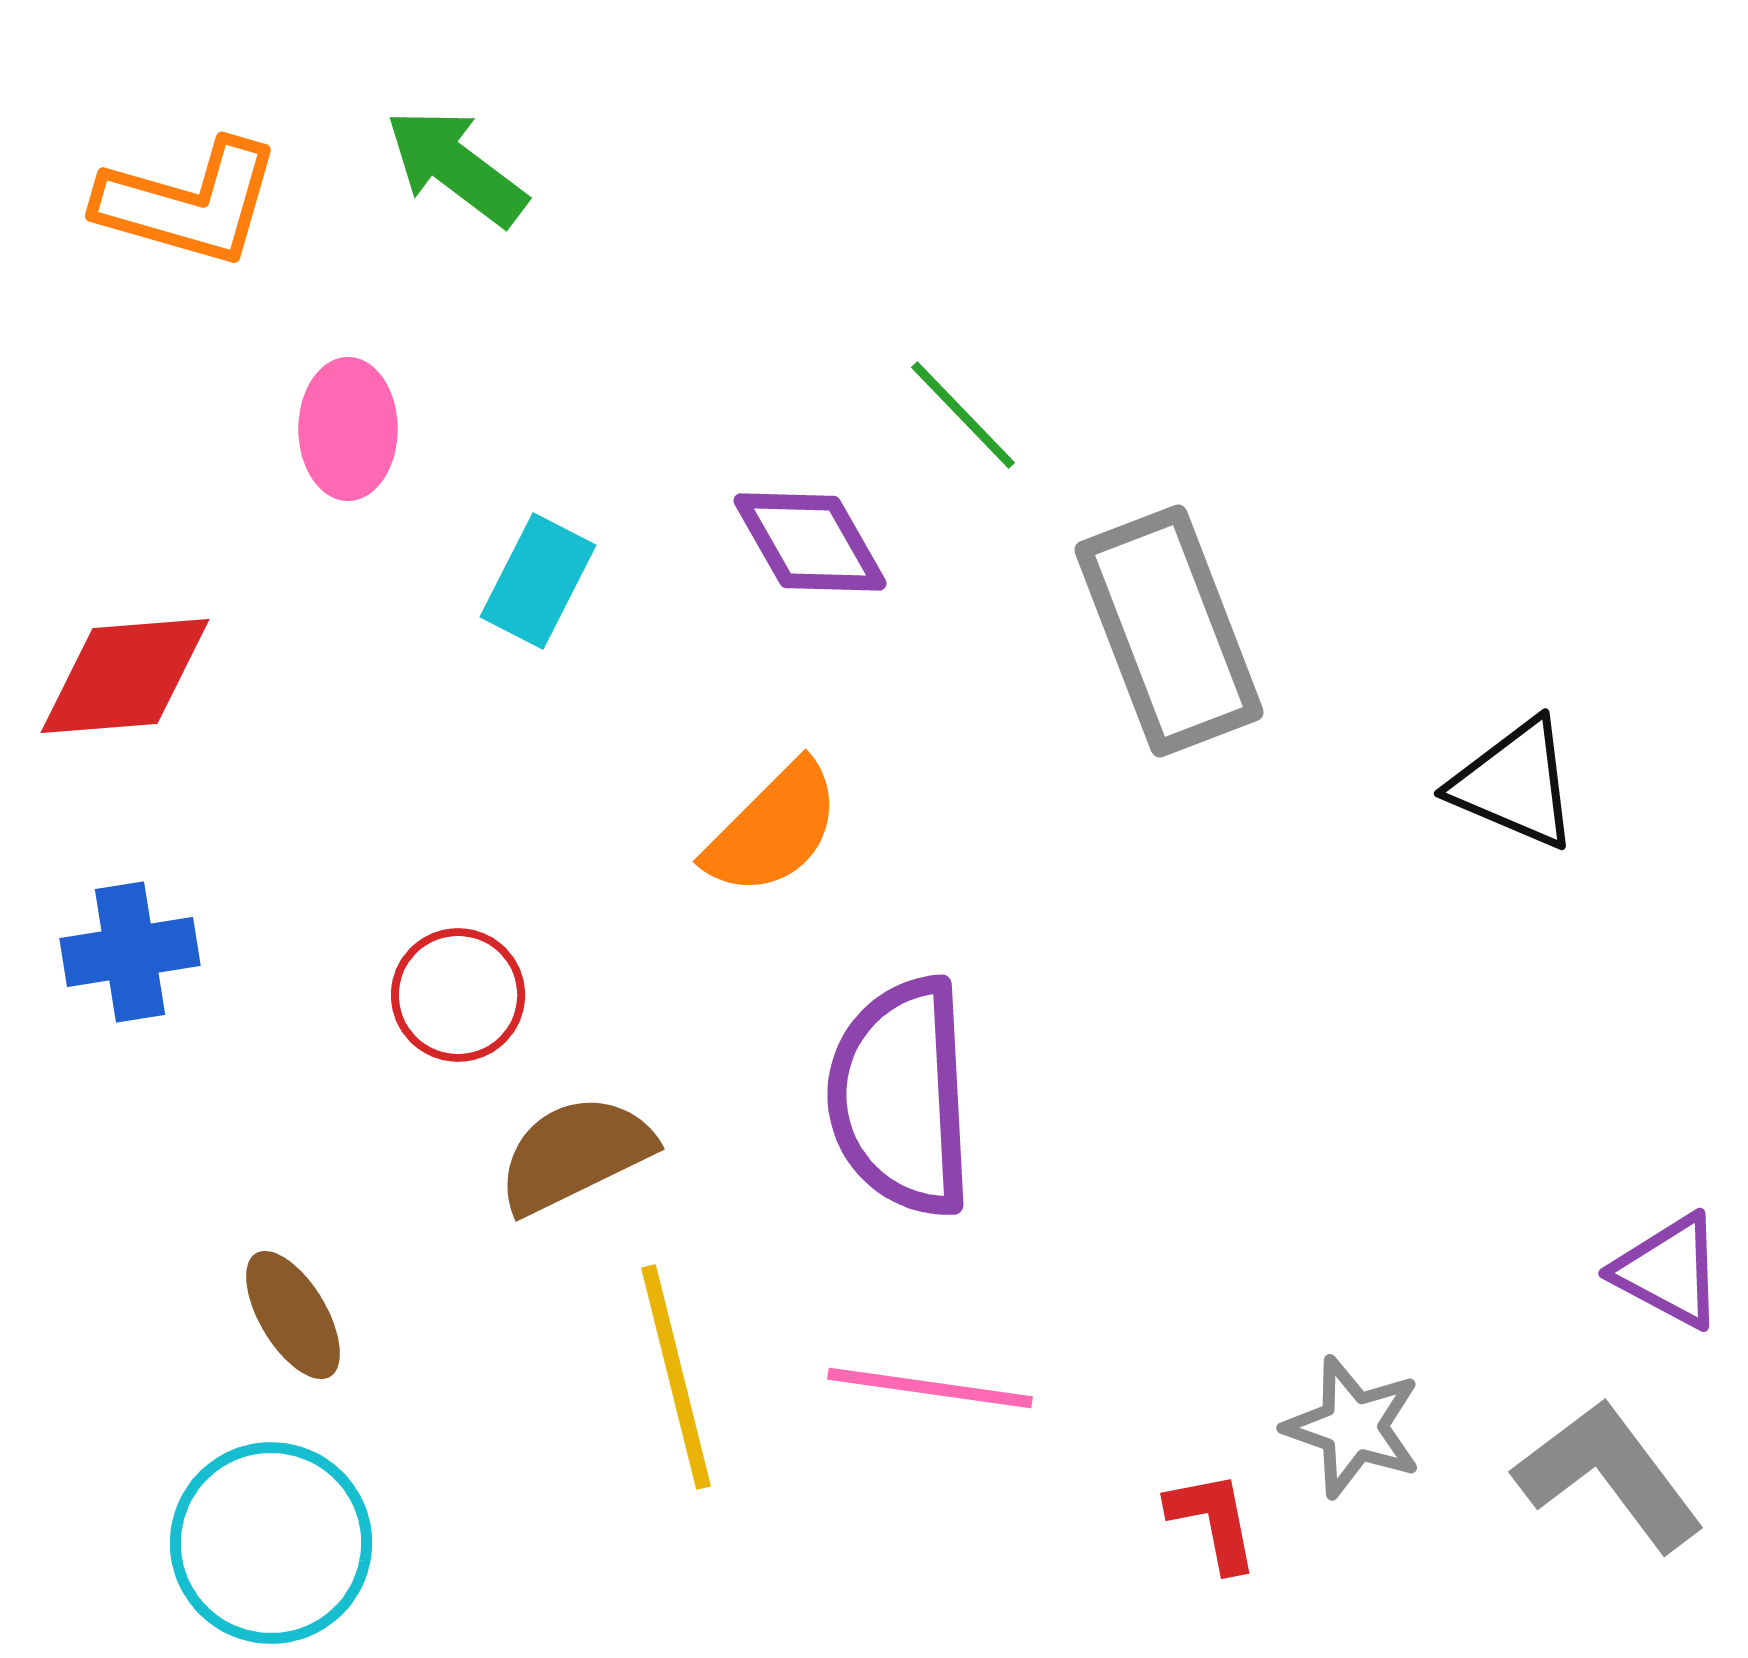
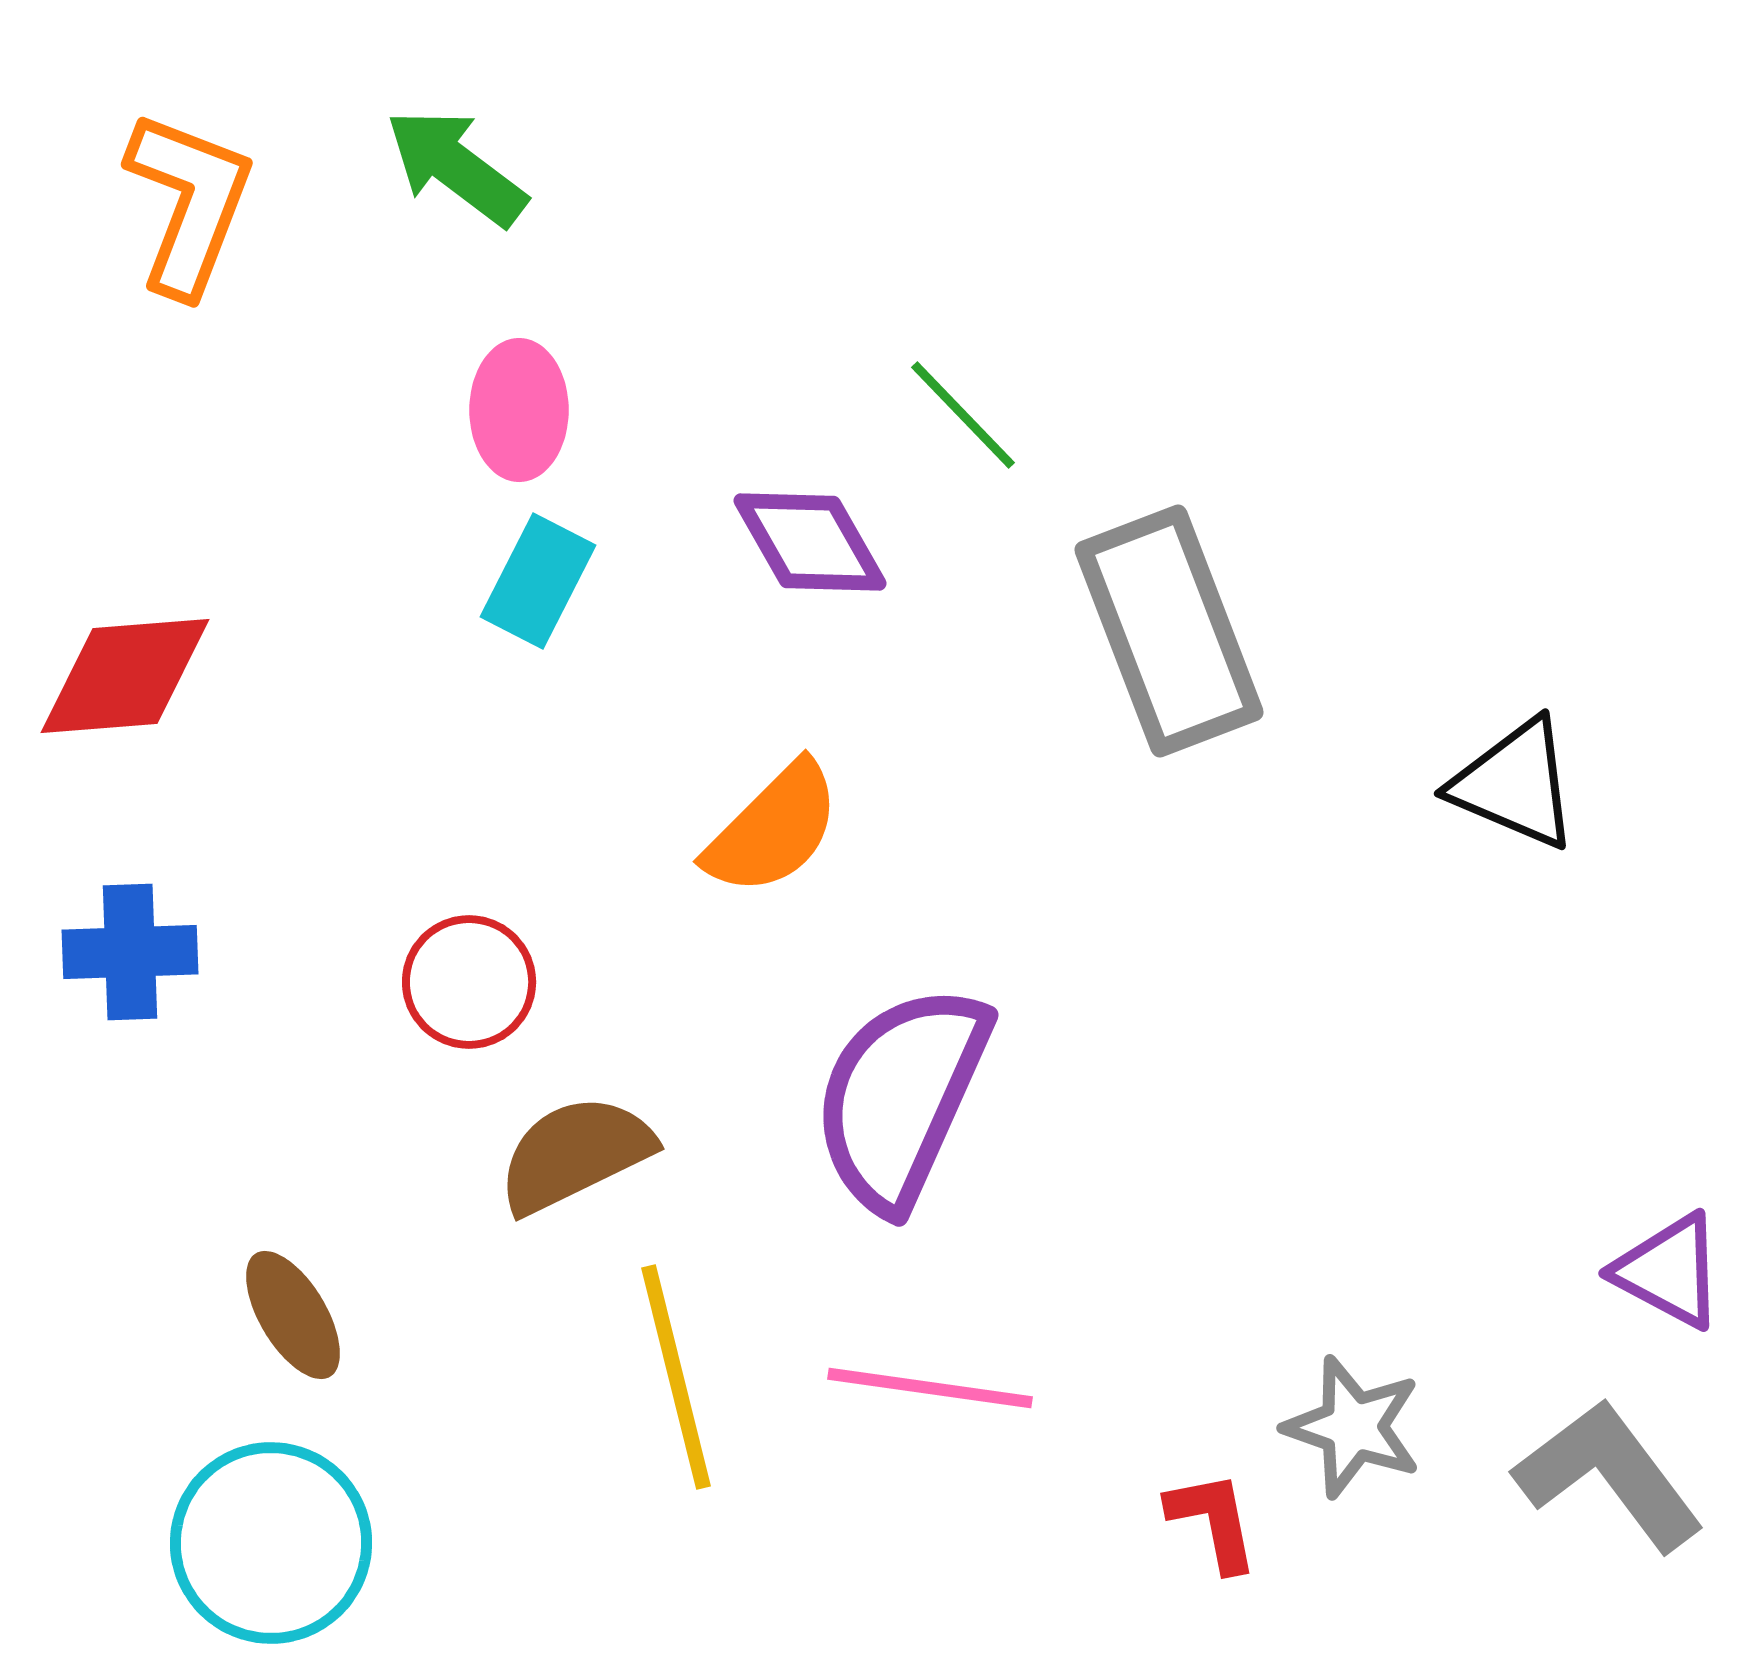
orange L-shape: rotated 85 degrees counterclockwise
pink ellipse: moved 171 px right, 19 px up
blue cross: rotated 7 degrees clockwise
red circle: moved 11 px right, 13 px up
purple semicircle: rotated 27 degrees clockwise
